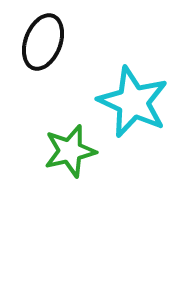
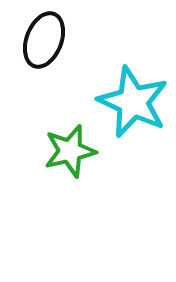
black ellipse: moved 1 px right, 2 px up
